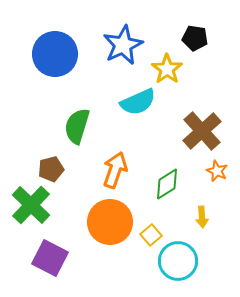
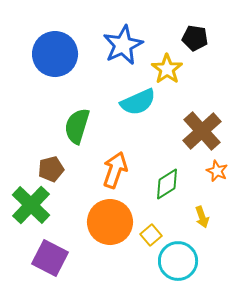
yellow arrow: rotated 15 degrees counterclockwise
